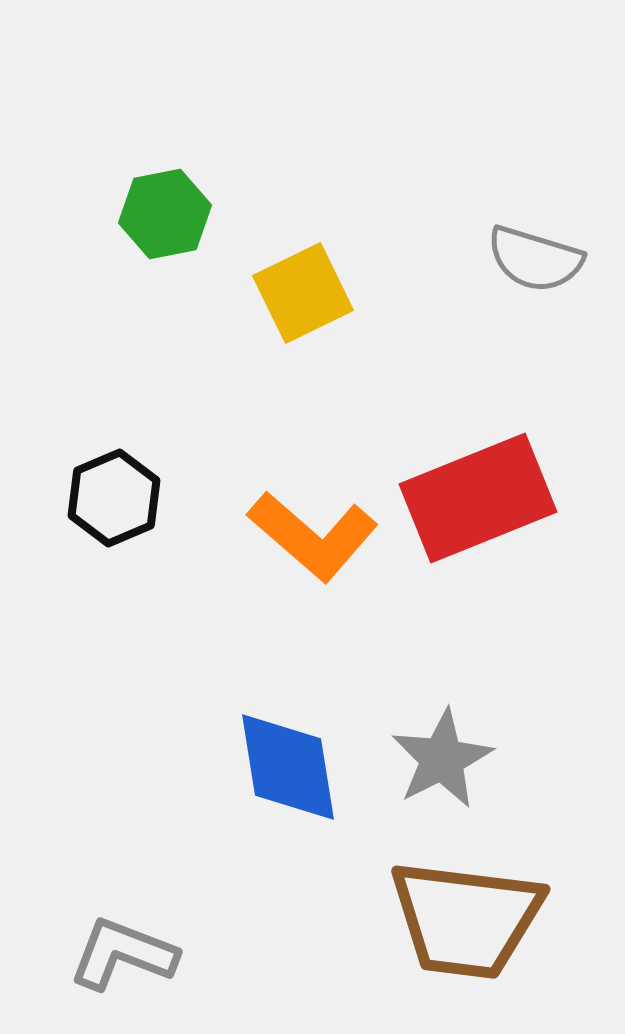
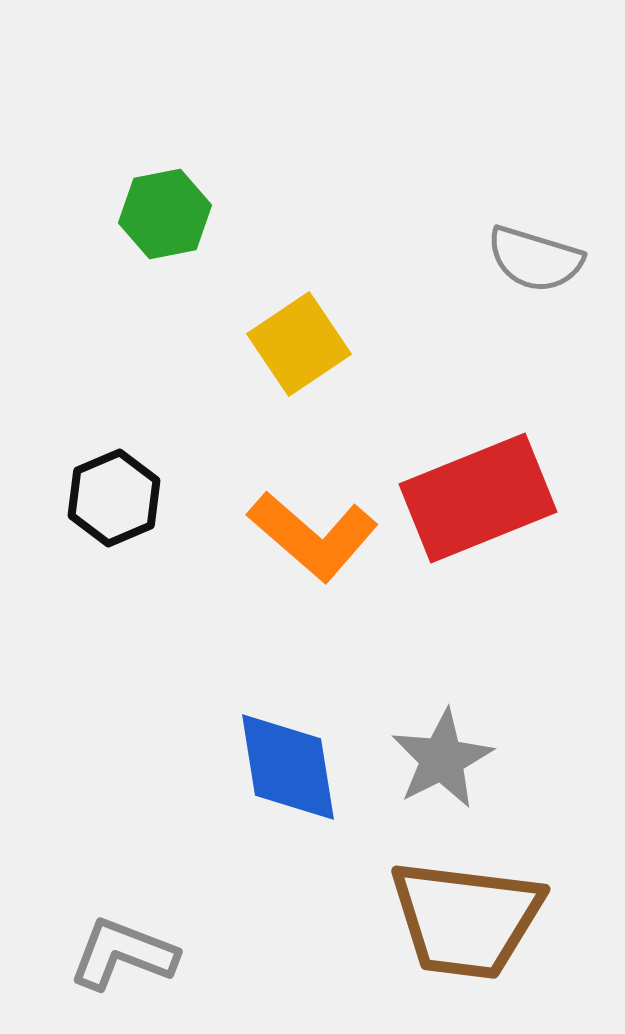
yellow square: moved 4 px left, 51 px down; rotated 8 degrees counterclockwise
